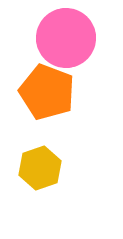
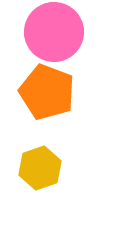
pink circle: moved 12 px left, 6 px up
